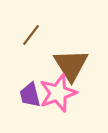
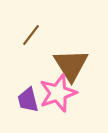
purple trapezoid: moved 2 px left, 5 px down
